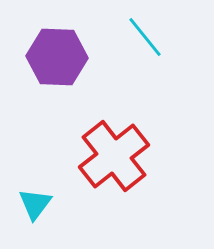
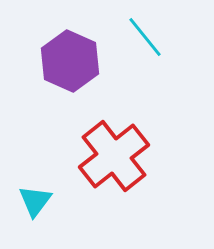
purple hexagon: moved 13 px right, 4 px down; rotated 22 degrees clockwise
cyan triangle: moved 3 px up
